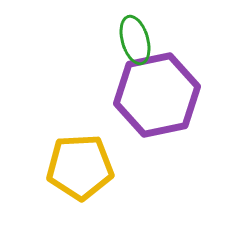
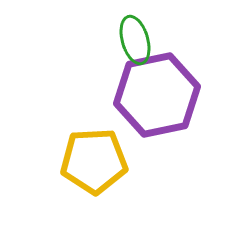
yellow pentagon: moved 14 px right, 6 px up
